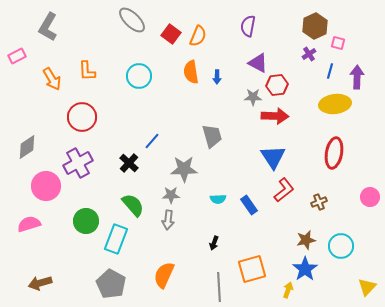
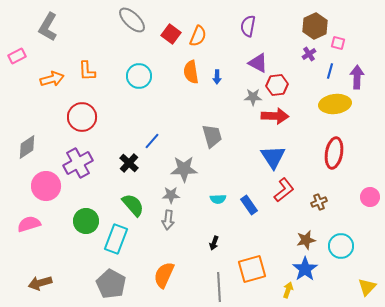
orange arrow at (52, 79): rotated 75 degrees counterclockwise
